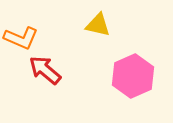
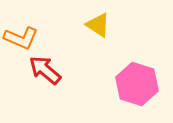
yellow triangle: rotated 20 degrees clockwise
pink hexagon: moved 4 px right, 8 px down; rotated 18 degrees counterclockwise
